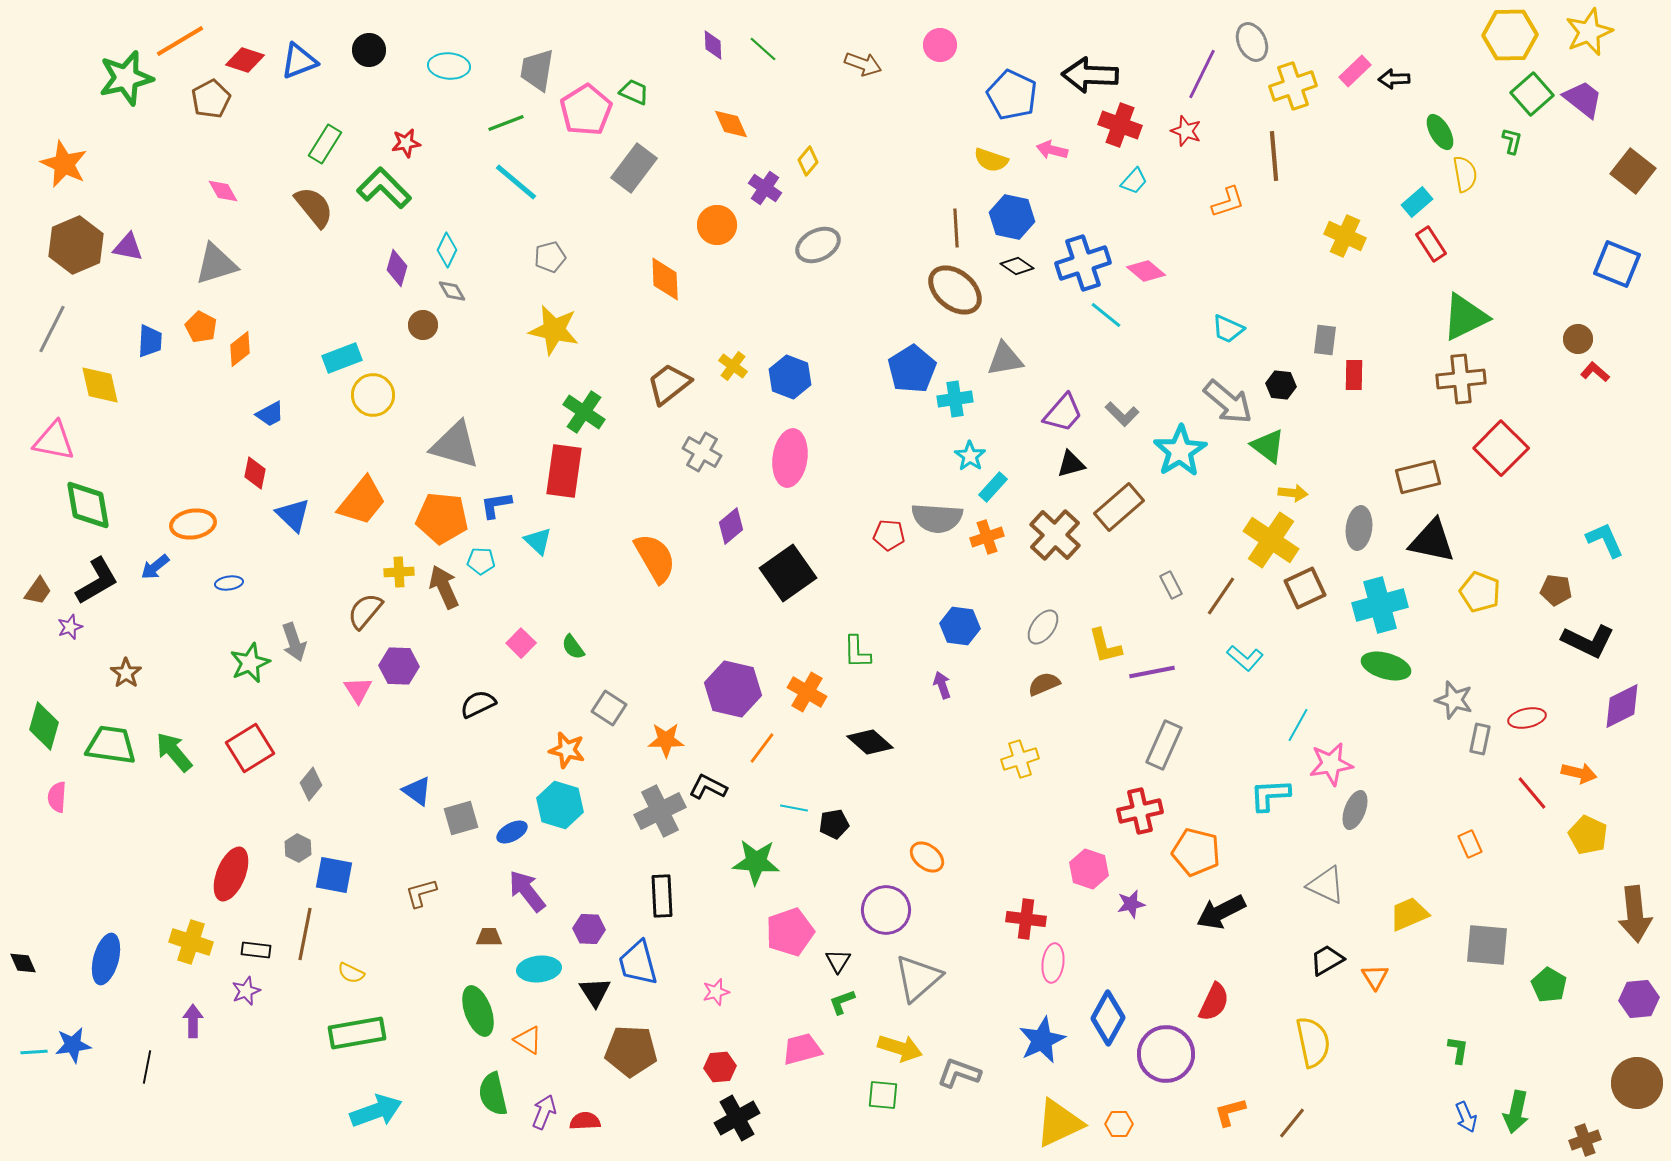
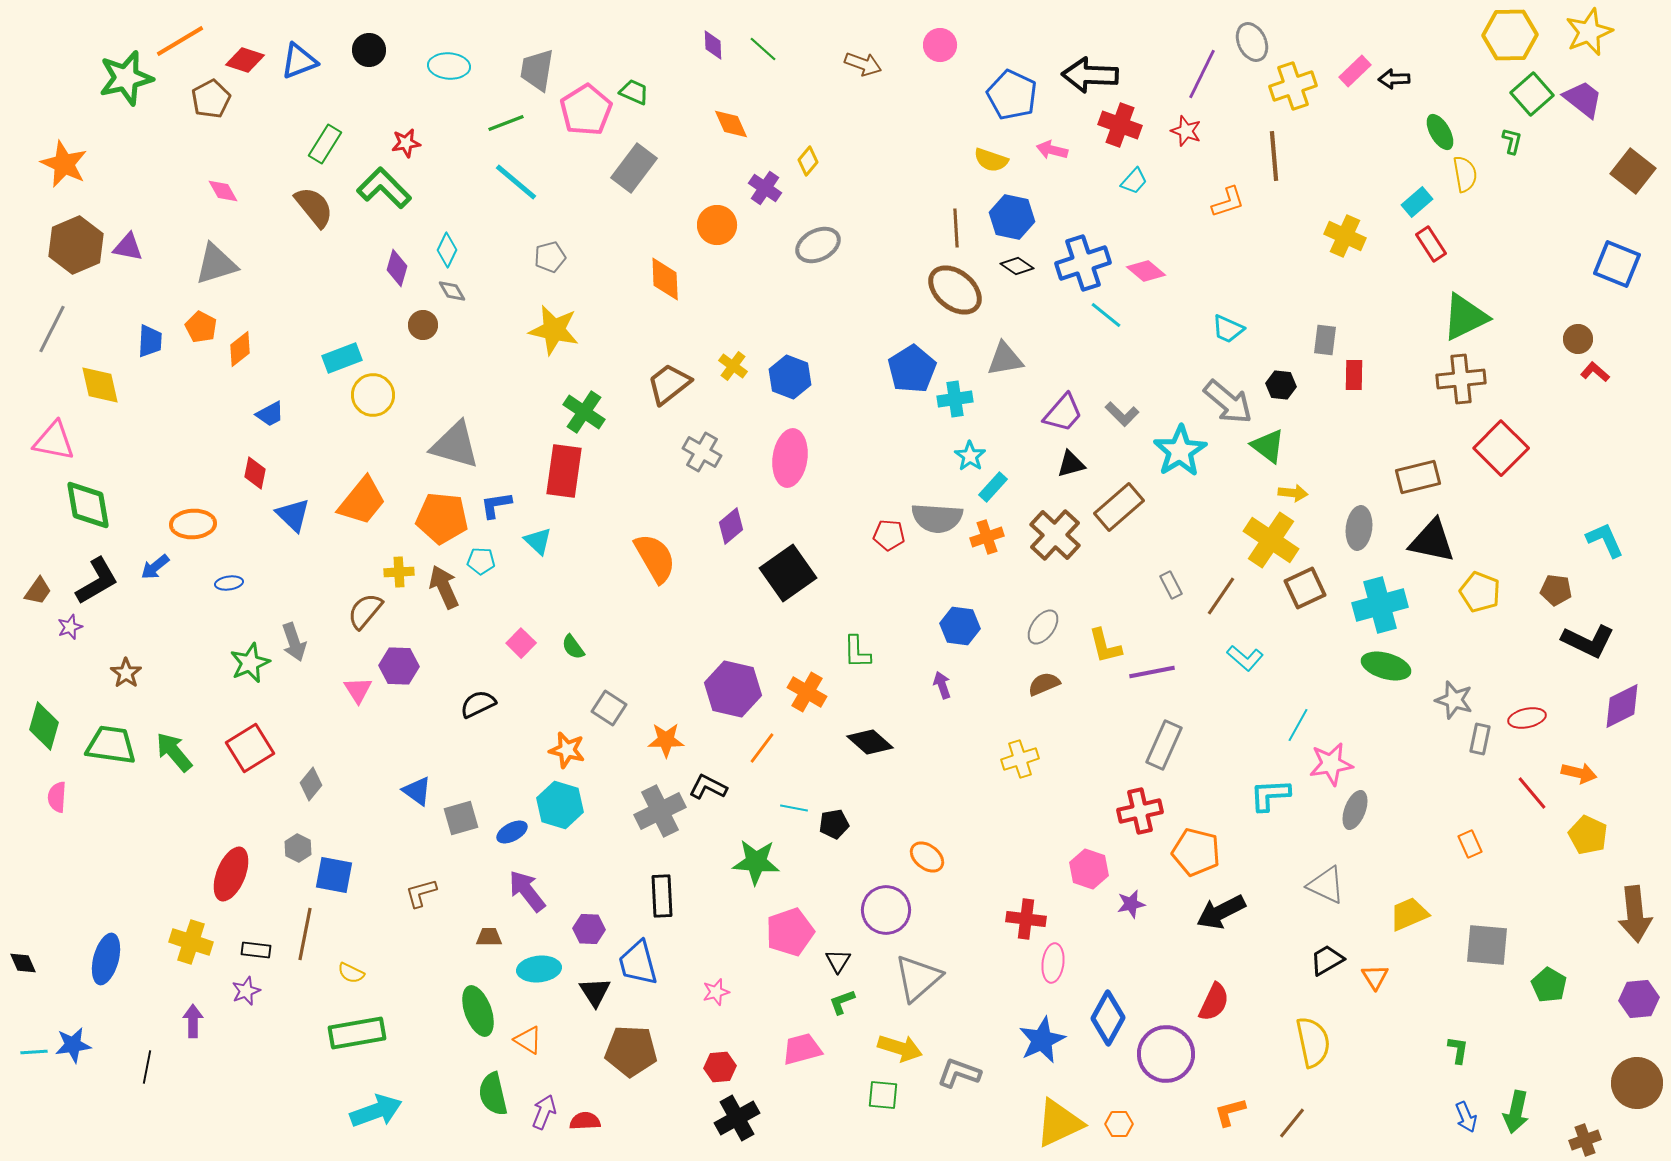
orange ellipse at (193, 524): rotated 6 degrees clockwise
